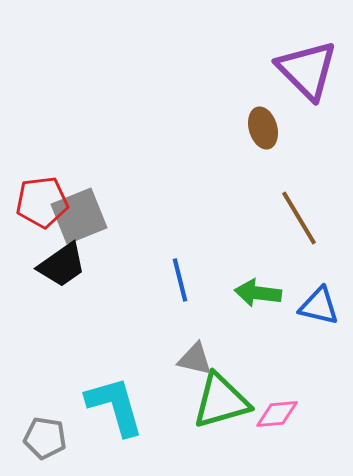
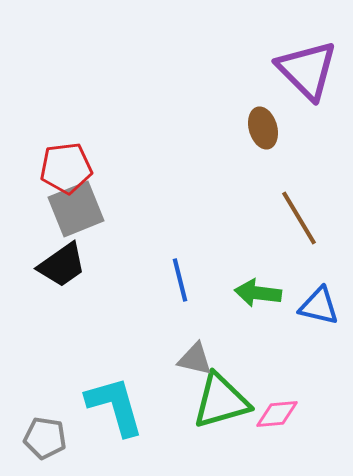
red pentagon: moved 24 px right, 34 px up
gray square: moved 3 px left, 7 px up
